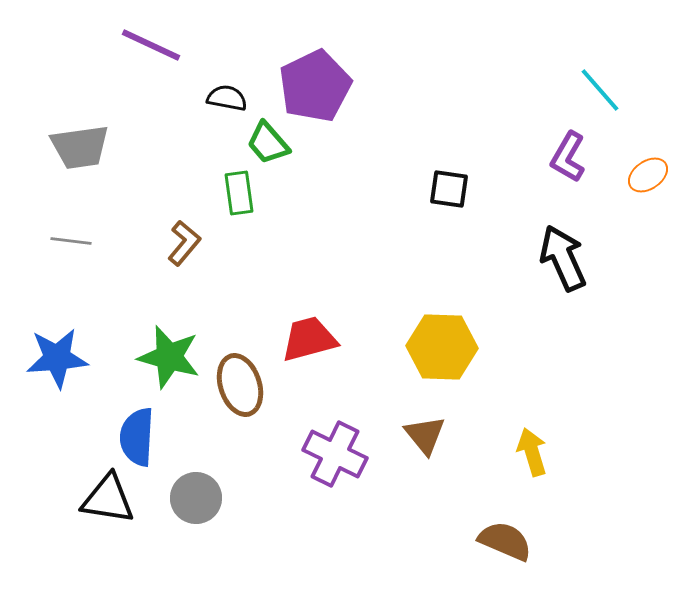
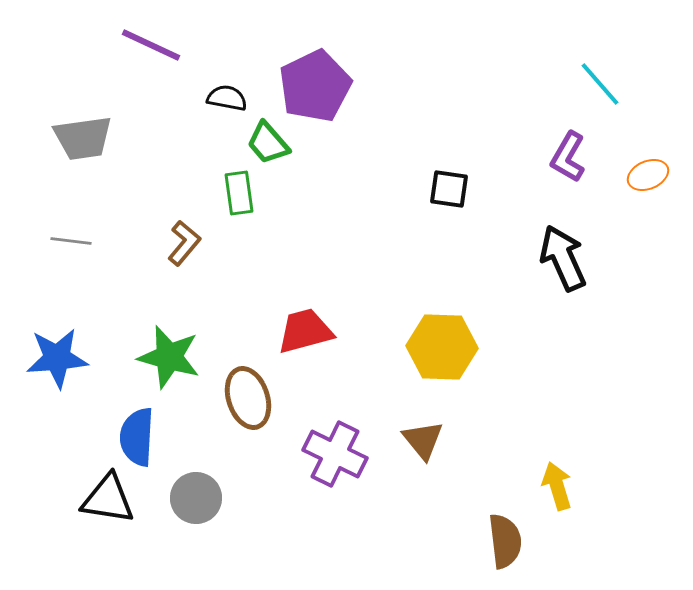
cyan line: moved 6 px up
gray trapezoid: moved 3 px right, 9 px up
orange ellipse: rotated 12 degrees clockwise
red trapezoid: moved 4 px left, 8 px up
brown ellipse: moved 8 px right, 13 px down
brown triangle: moved 2 px left, 5 px down
yellow arrow: moved 25 px right, 34 px down
brown semicircle: rotated 60 degrees clockwise
